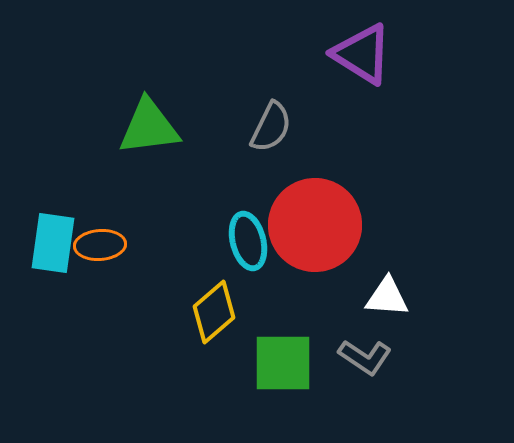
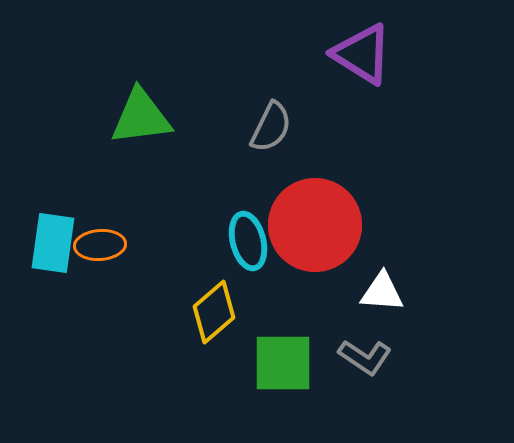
green triangle: moved 8 px left, 10 px up
white triangle: moved 5 px left, 5 px up
